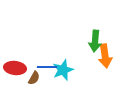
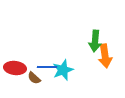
brown semicircle: rotated 104 degrees clockwise
